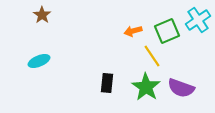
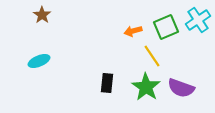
green square: moved 1 px left, 4 px up
